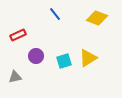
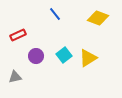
yellow diamond: moved 1 px right
cyan square: moved 6 px up; rotated 21 degrees counterclockwise
